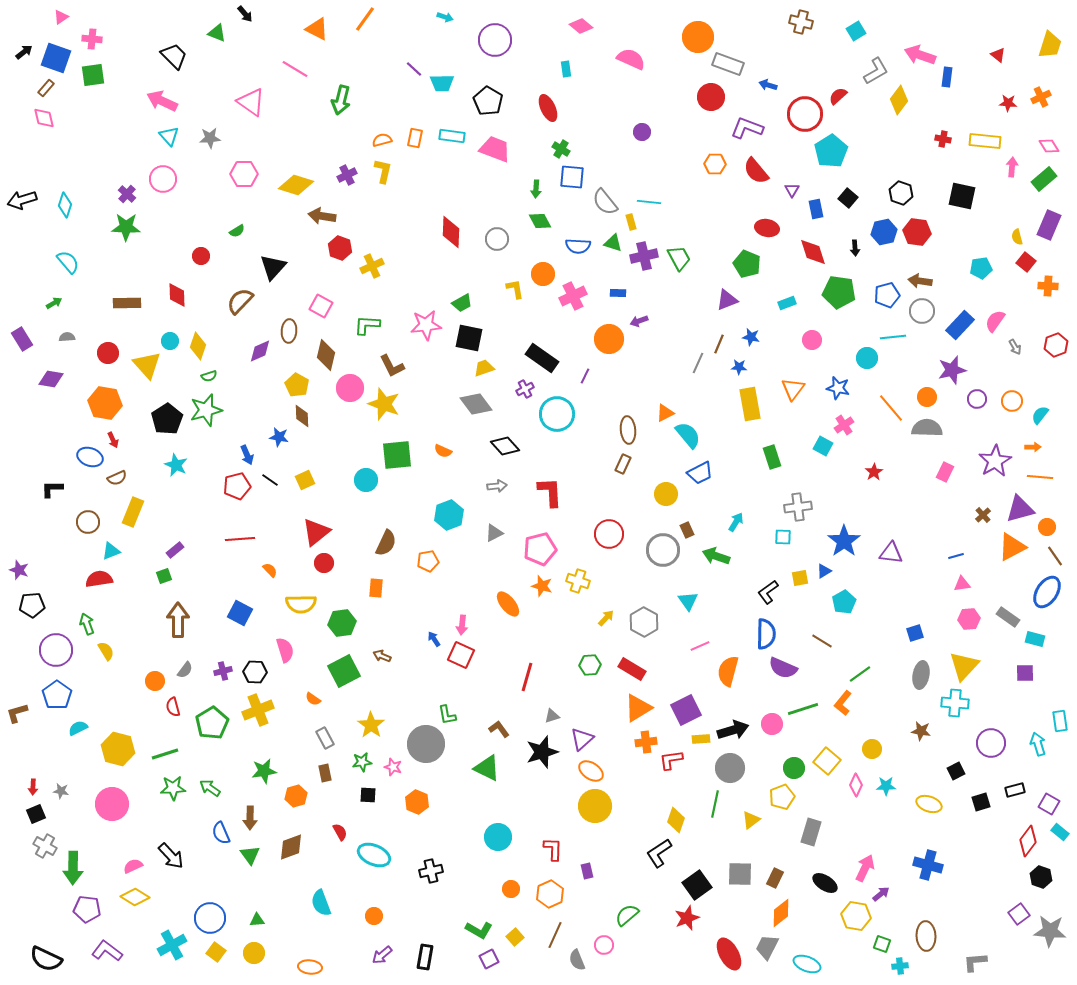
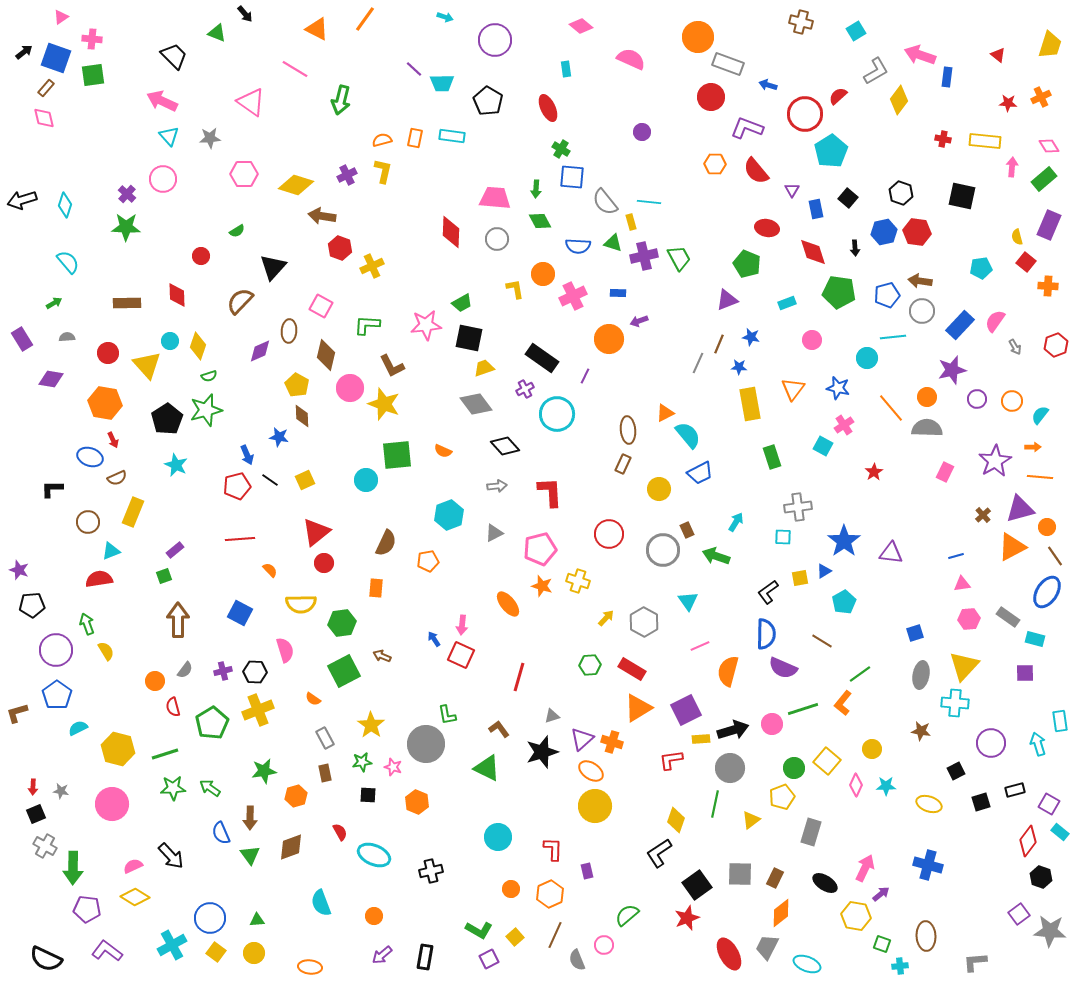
pink trapezoid at (495, 149): moved 49 px down; rotated 16 degrees counterclockwise
yellow circle at (666, 494): moved 7 px left, 5 px up
red line at (527, 677): moved 8 px left
orange cross at (646, 742): moved 34 px left; rotated 25 degrees clockwise
